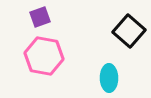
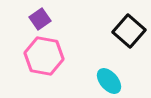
purple square: moved 2 px down; rotated 15 degrees counterclockwise
cyan ellipse: moved 3 px down; rotated 40 degrees counterclockwise
